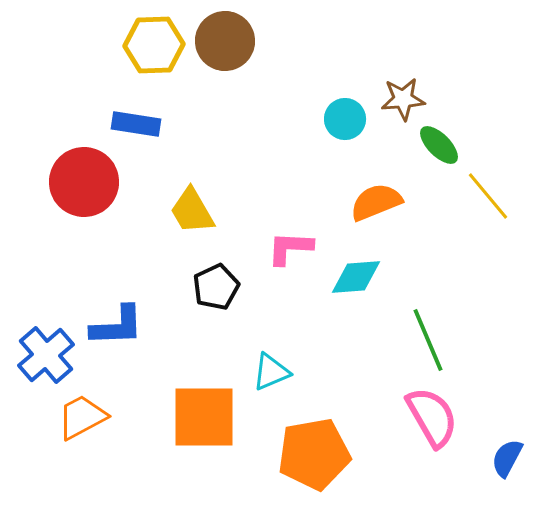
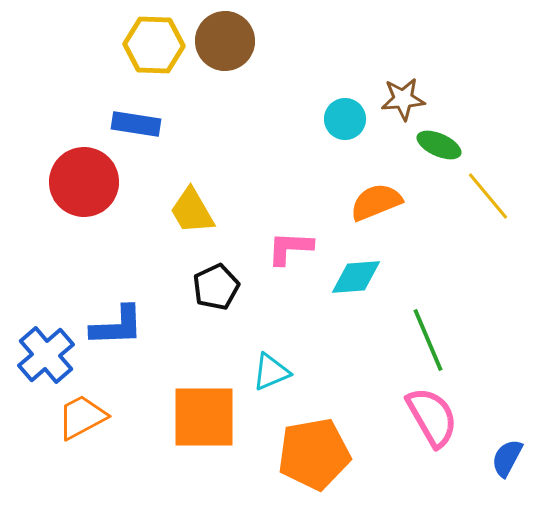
yellow hexagon: rotated 4 degrees clockwise
green ellipse: rotated 21 degrees counterclockwise
